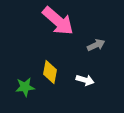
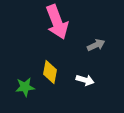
pink arrow: moved 1 px left, 1 px down; rotated 28 degrees clockwise
